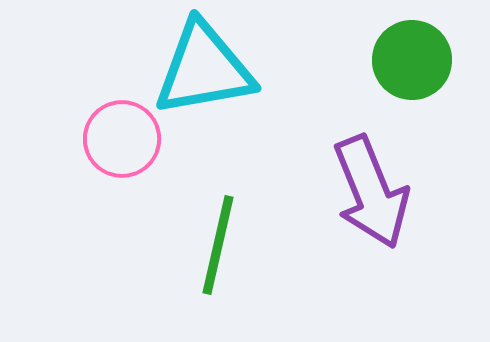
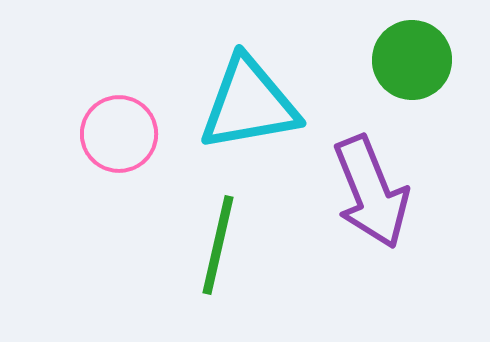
cyan triangle: moved 45 px right, 35 px down
pink circle: moved 3 px left, 5 px up
